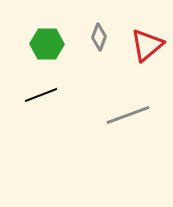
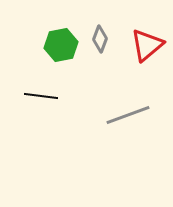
gray diamond: moved 1 px right, 2 px down
green hexagon: moved 14 px right, 1 px down; rotated 12 degrees counterclockwise
black line: moved 1 px down; rotated 28 degrees clockwise
